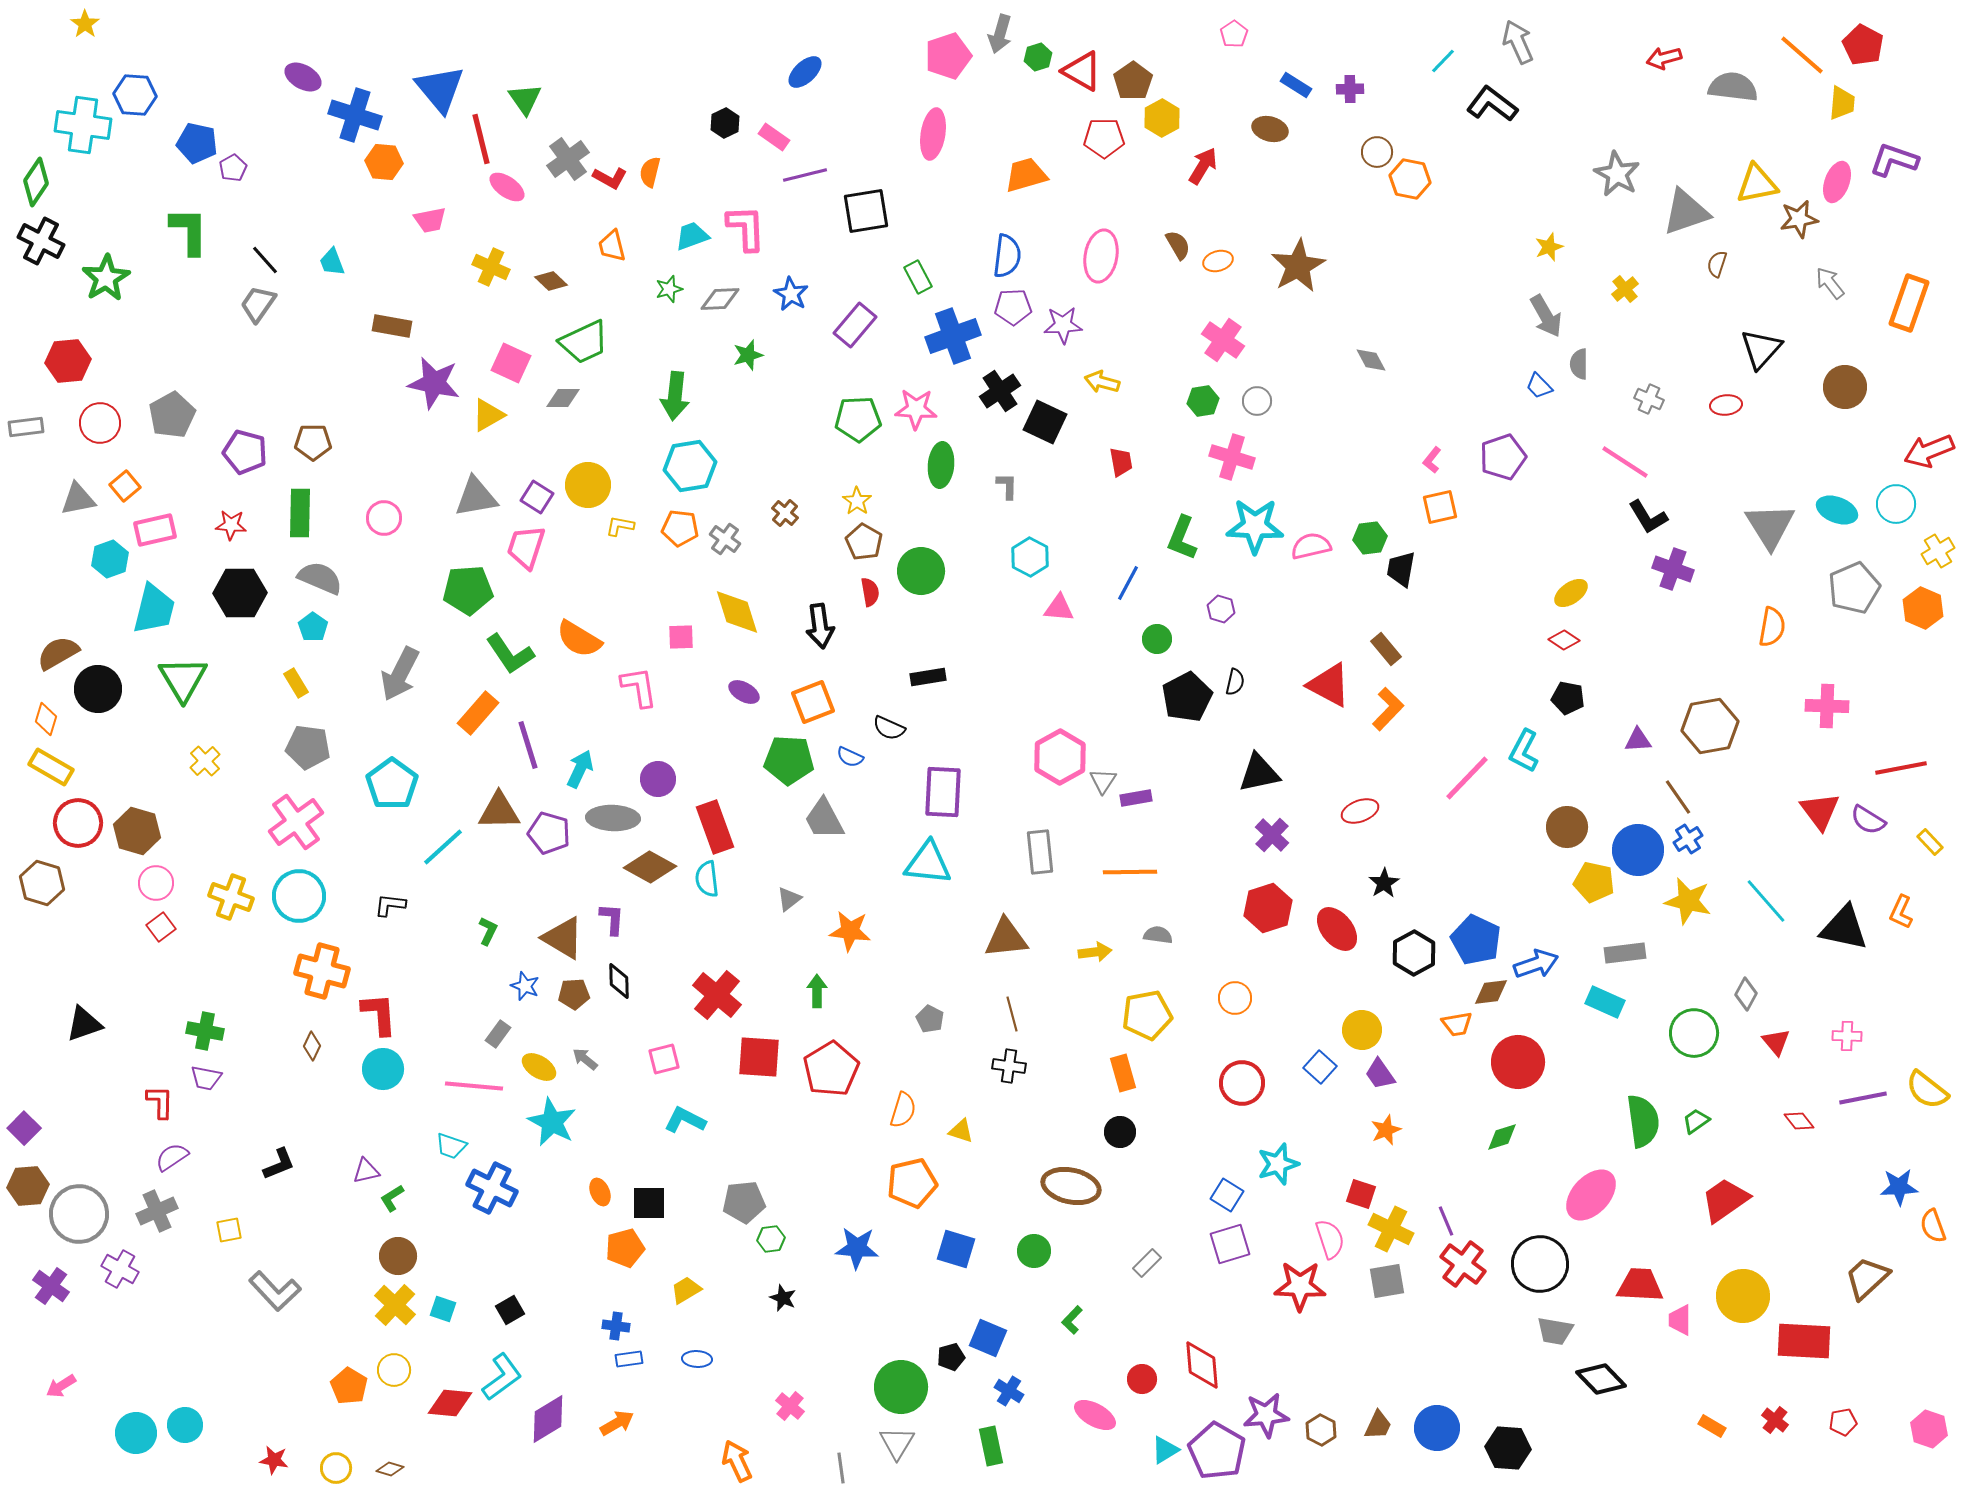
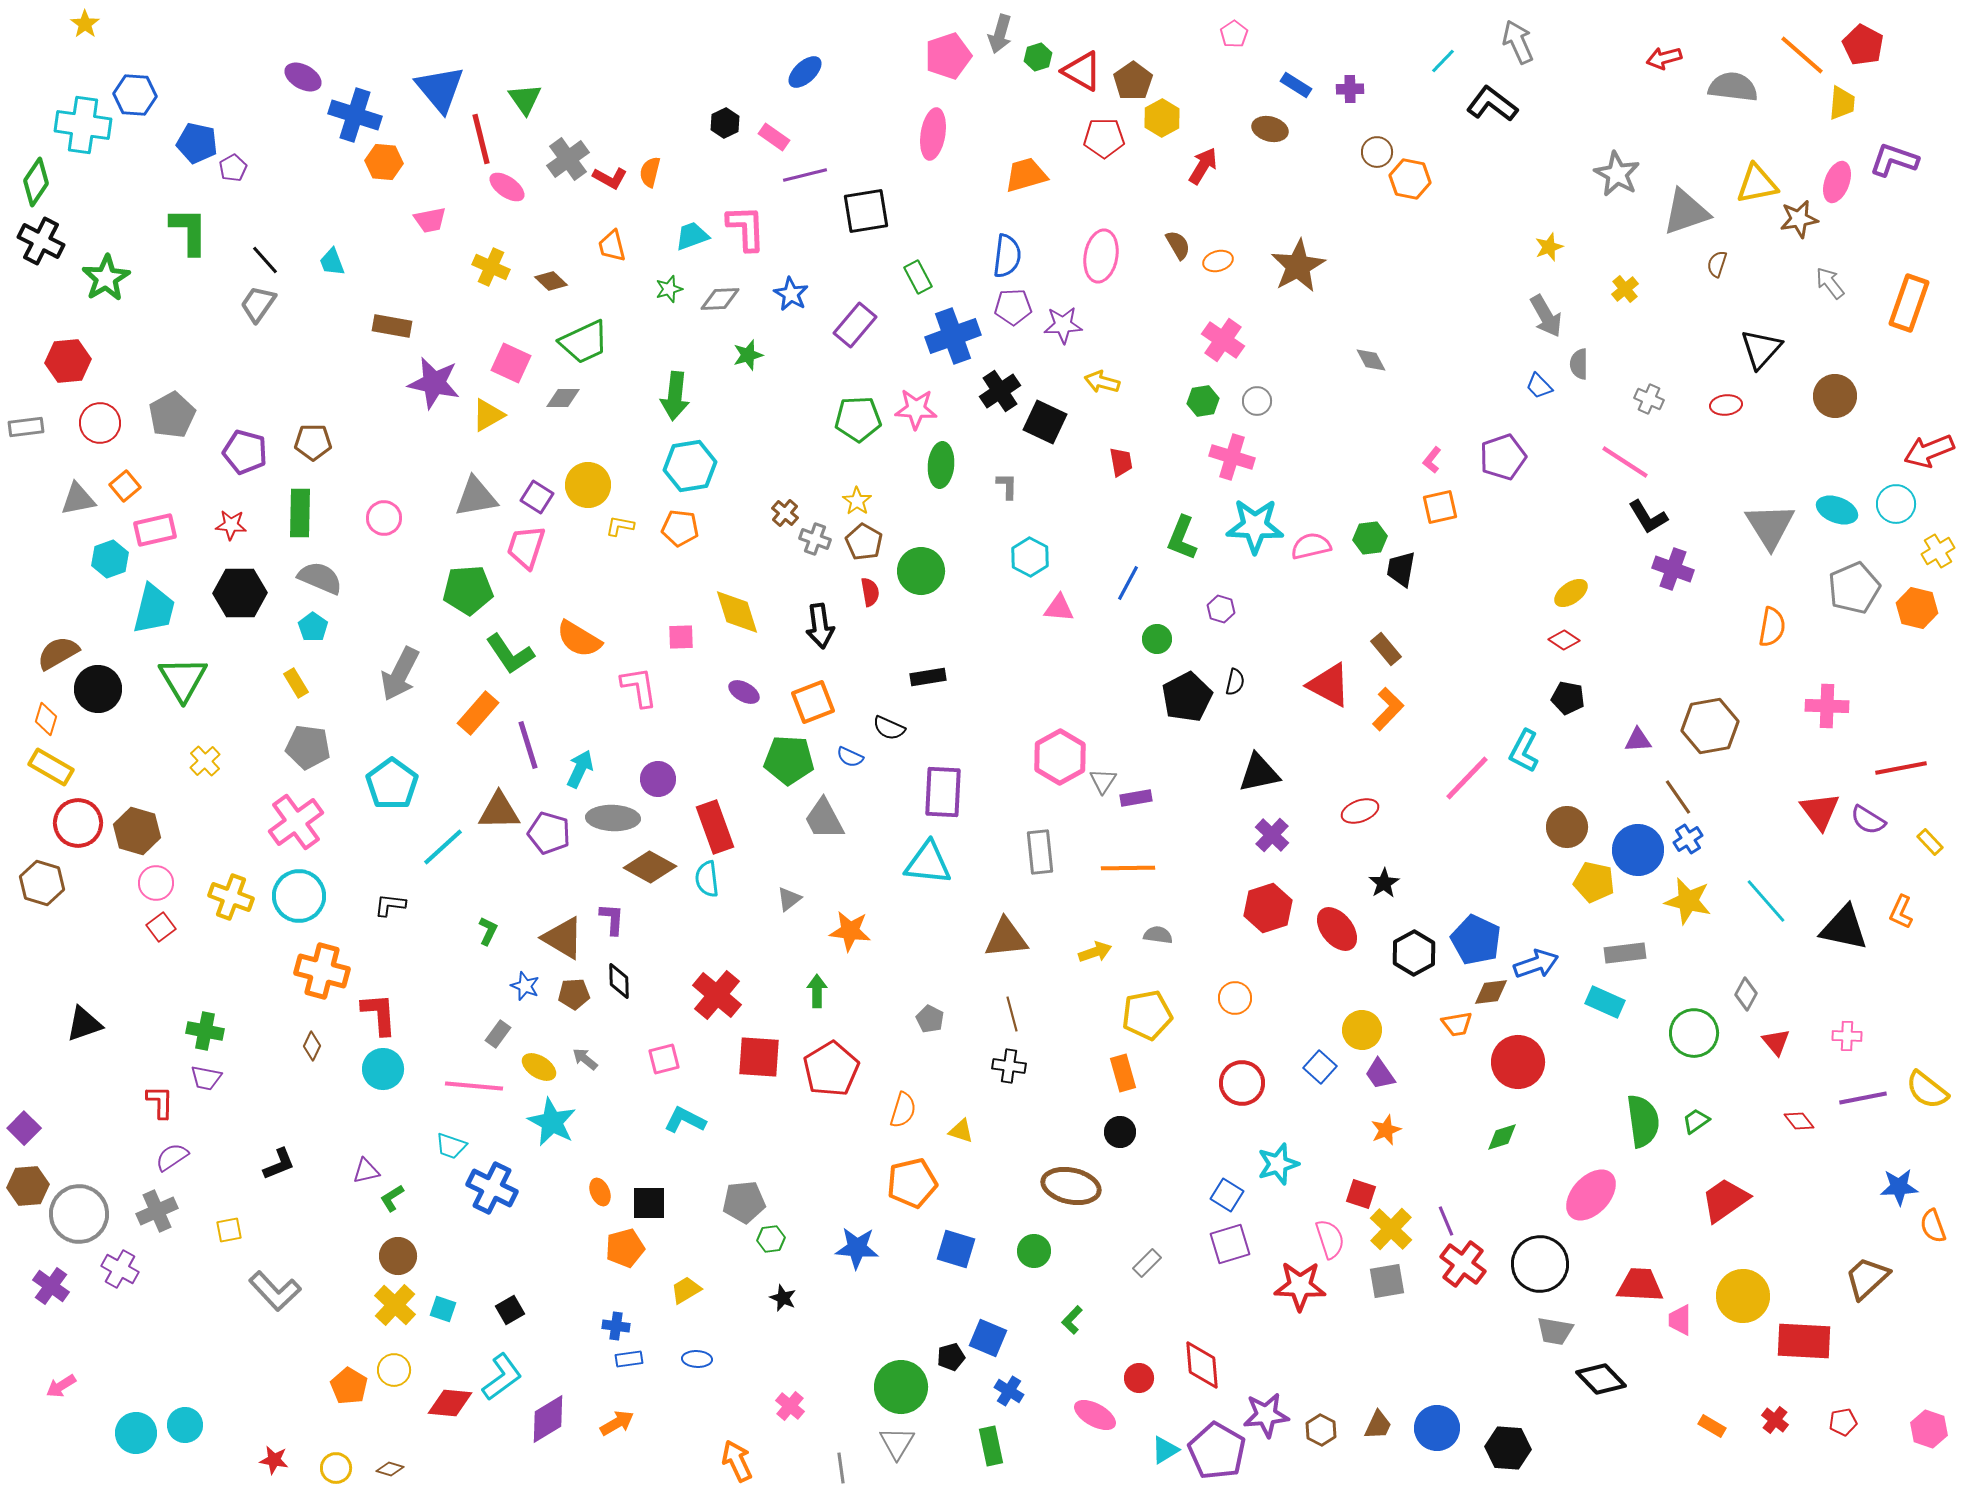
brown circle at (1845, 387): moved 10 px left, 9 px down
gray cross at (725, 539): moved 90 px right; rotated 16 degrees counterclockwise
orange hexagon at (1923, 608): moved 6 px left; rotated 9 degrees counterclockwise
orange line at (1130, 872): moved 2 px left, 4 px up
yellow arrow at (1095, 952): rotated 12 degrees counterclockwise
yellow cross at (1391, 1229): rotated 18 degrees clockwise
red circle at (1142, 1379): moved 3 px left, 1 px up
